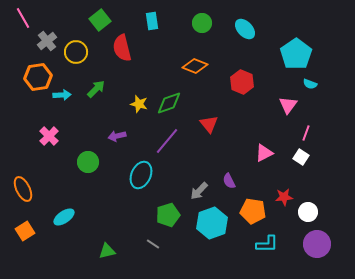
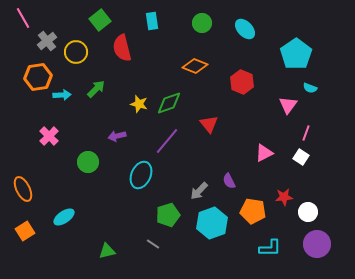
cyan semicircle at (310, 84): moved 4 px down
cyan L-shape at (267, 244): moved 3 px right, 4 px down
